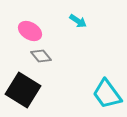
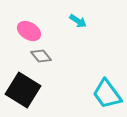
pink ellipse: moved 1 px left
